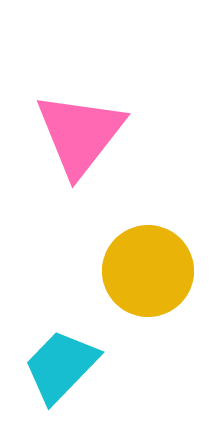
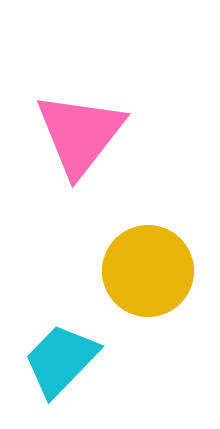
cyan trapezoid: moved 6 px up
